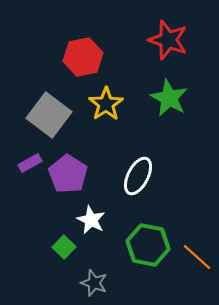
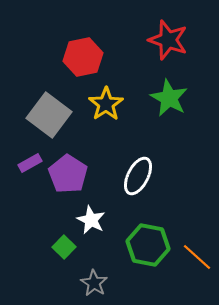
gray star: rotated 12 degrees clockwise
